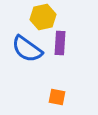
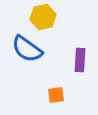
purple rectangle: moved 20 px right, 17 px down
orange square: moved 1 px left, 2 px up; rotated 18 degrees counterclockwise
